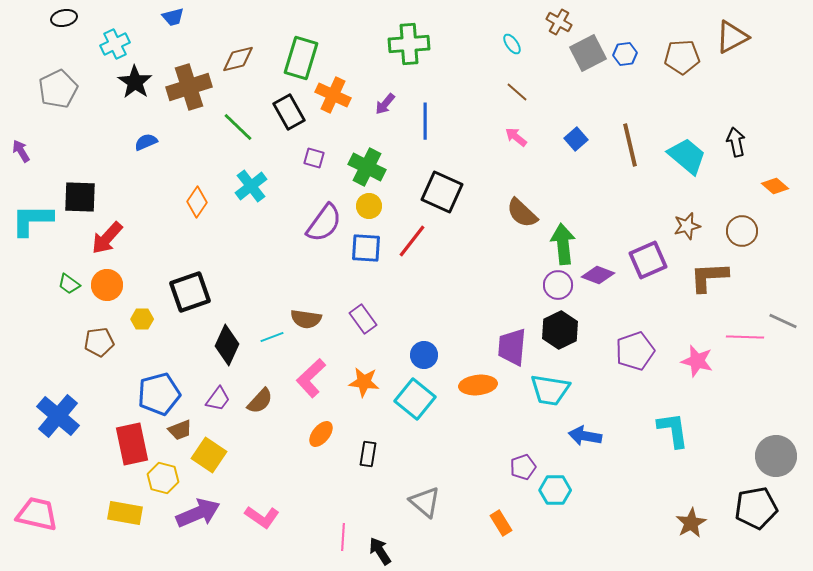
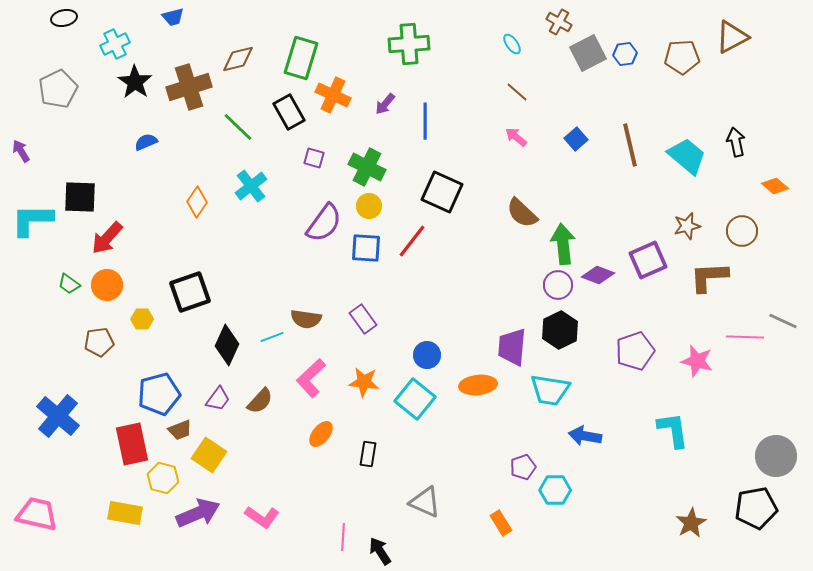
blue circle at (424, 355): moved 3 px right
gray triangle at (425, 502): rotated 16 degrees counterclockwise
